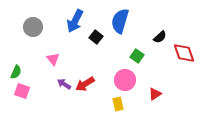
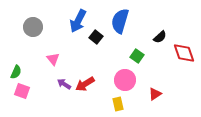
blue arrow: moved 3 px right
